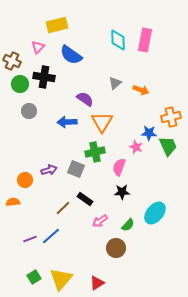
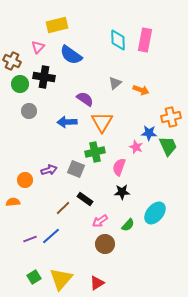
brown circle: moved 11 px left, 4 px up
